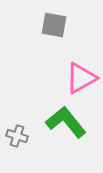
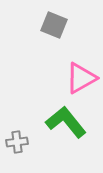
gray square: rotated 12 degrees clockwise
gray cross: moved 6 px down; rotated 25 degrees counterclockwise
